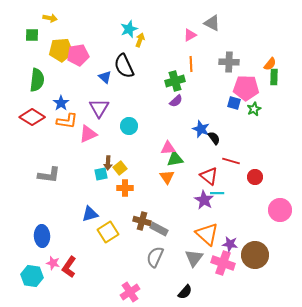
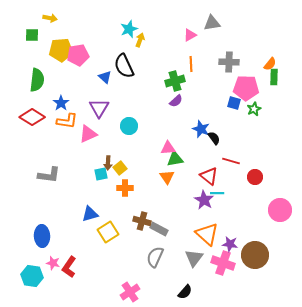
gray triangle at (212, 23): rotated 36 degrees counterclockwise
